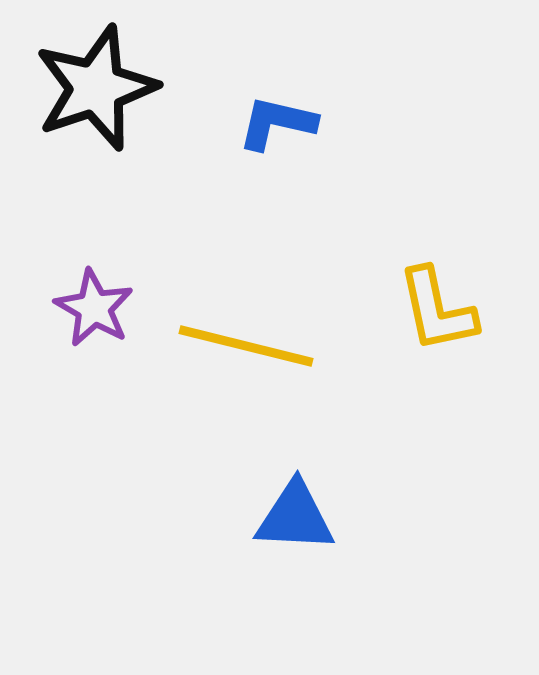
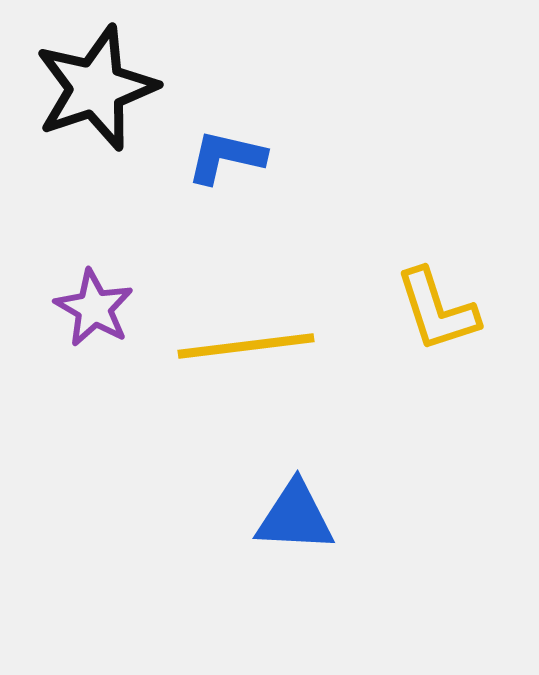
blue L-shape: moved 51 px left, 34 px down
yellow L-shape: rotated 6 degrees counterclockwise
yellow line: rotated 21 degrees counterclockwise
